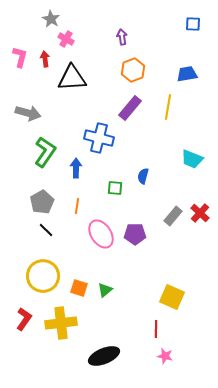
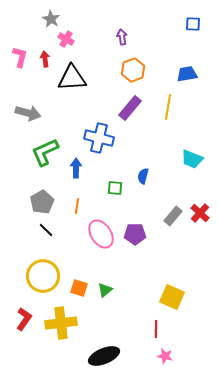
green L-shape: rotated 148 degrees counterclockwise
